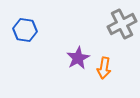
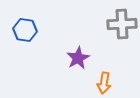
gray cross: rotated 24 degrees clockwise
orange arrow: moved 15 px down
